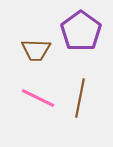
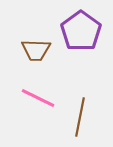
brown line: moved 19 px down
